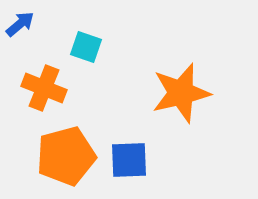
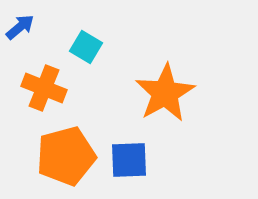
blue arrow: moved 3 px down
cyan square: rotated 12 degrees clockwise
orange star: moved 16 px left; rotated 16 degrees counterclockwise
